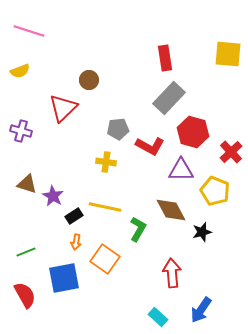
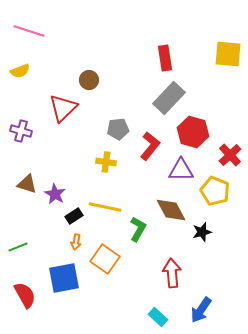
red L-shape: rotated 80 degrees counterclockwise
red cross: moved 1 px left, 3 px down
purple star: moved 2 px right, 2 px up
green line: moved 8 px left, 5 px up
